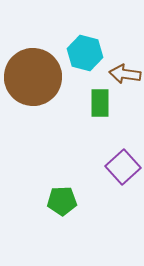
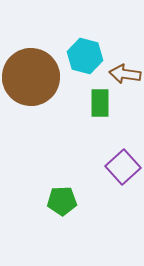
cyan hexagon: moved 3 px down
brown circle: moved 2 px left
